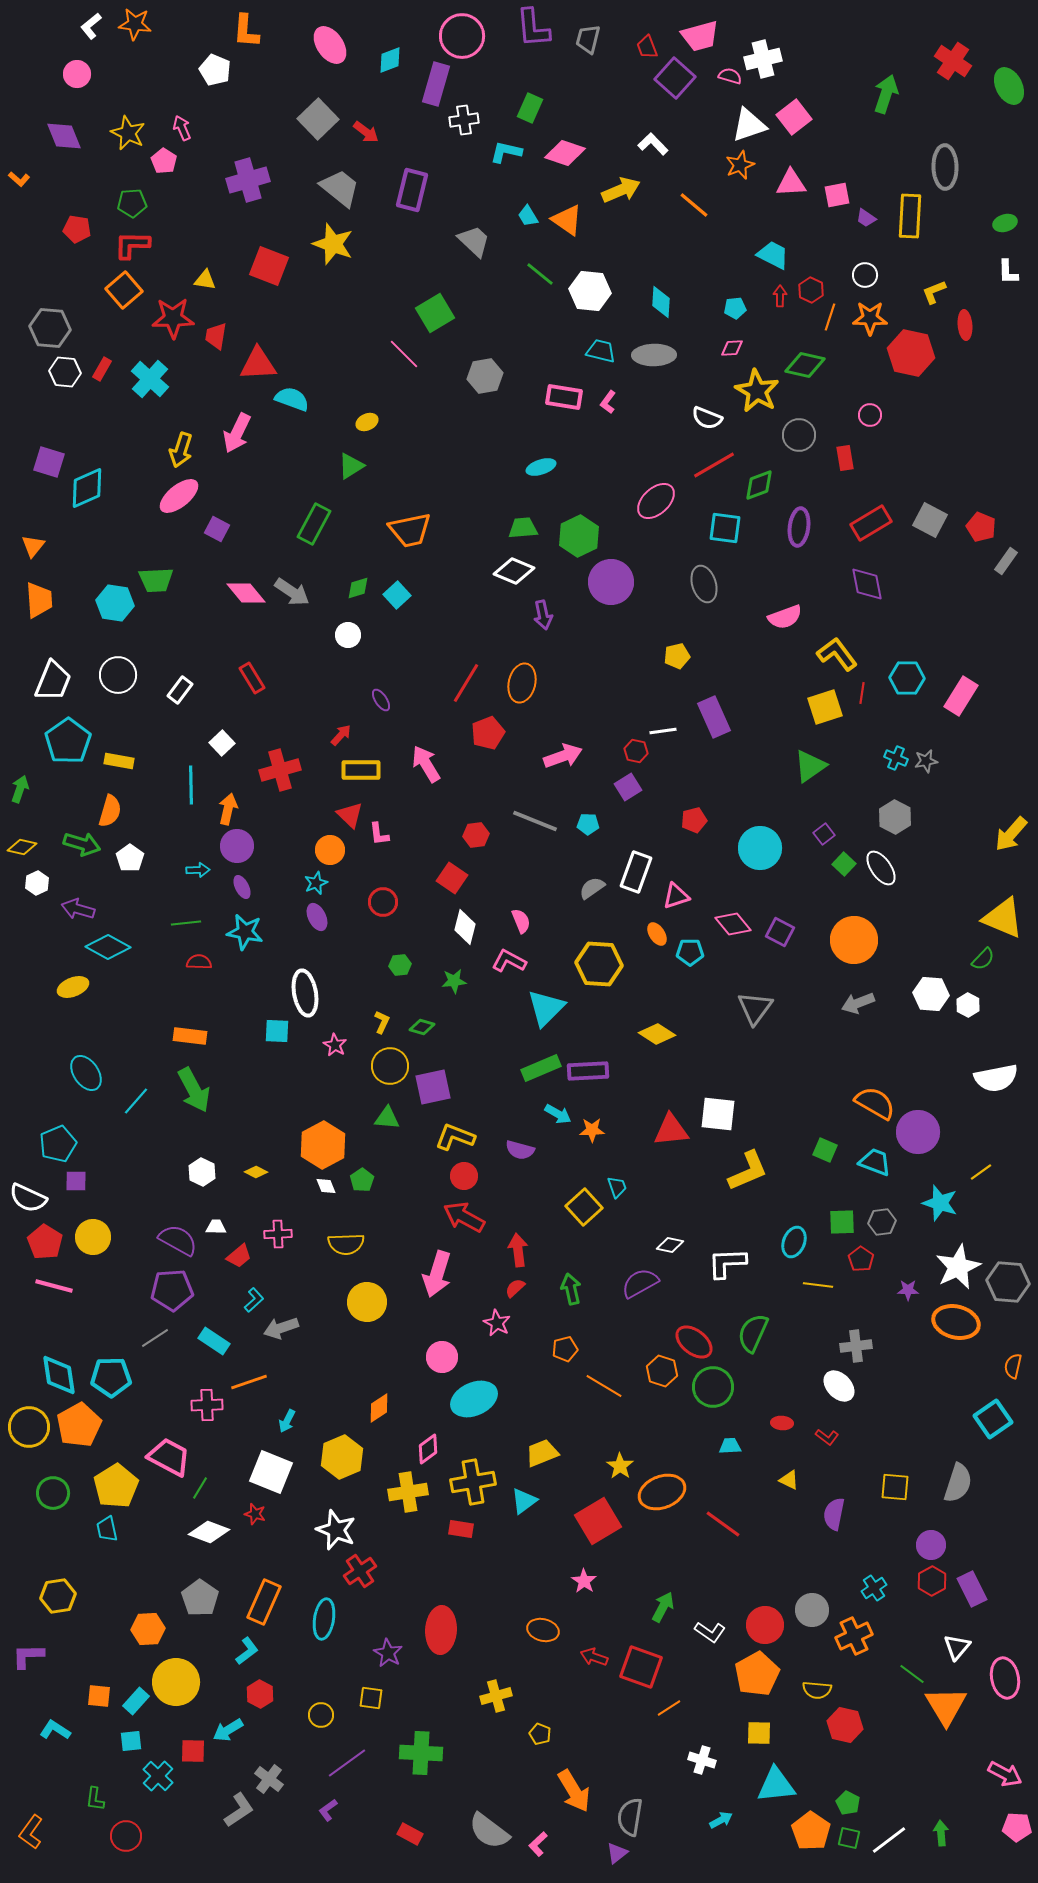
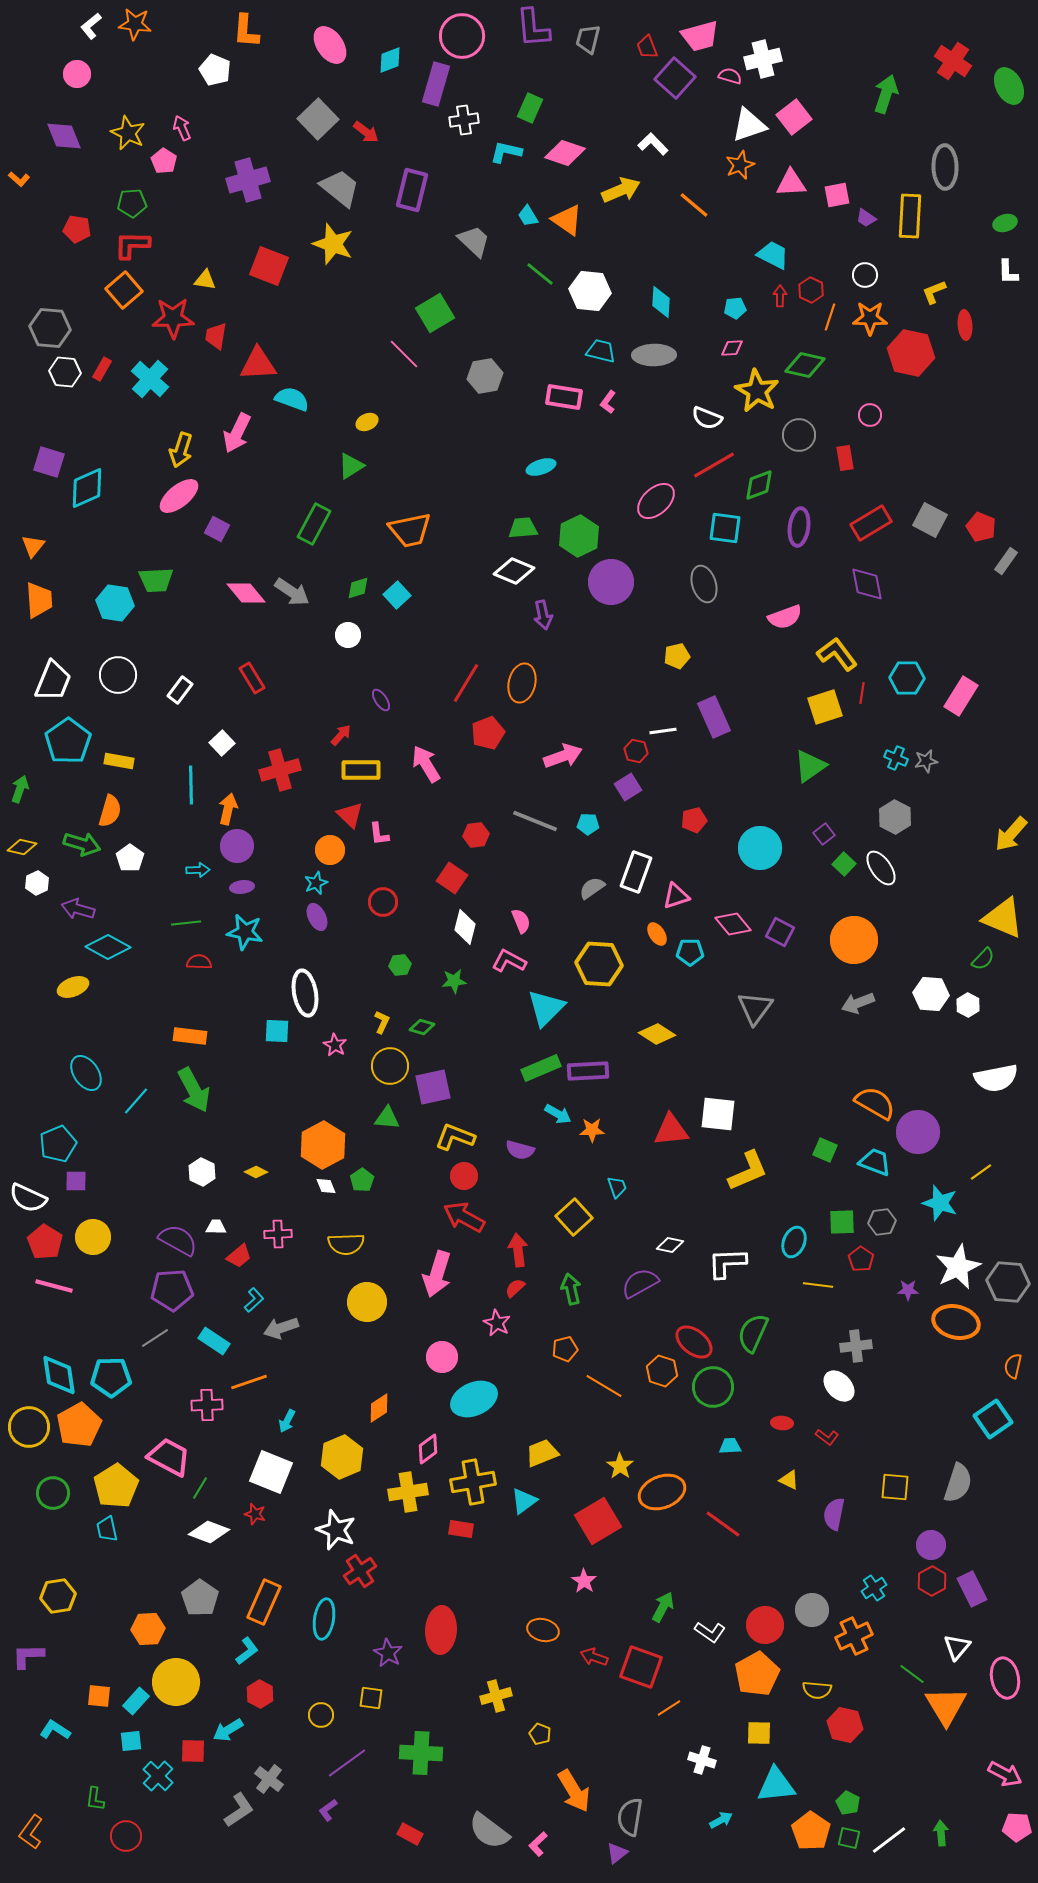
purple ellipse at (242, 887): rotated 70 degrees counterclockwise
yellow square at (584, 1207): moved 10 px left, 10 px down
